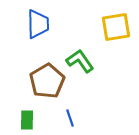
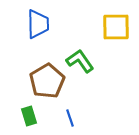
yellow square: rotated 8 degrees clockwise
green rectangle: moved 2 px right, 4 px up; rotated 18 degrees counterclockwise
